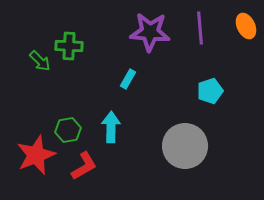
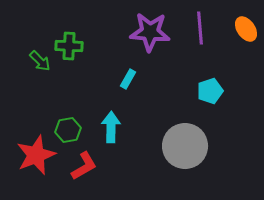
orange ellipse: moved 3 px down; rotated 10 degrees counterclockwise
